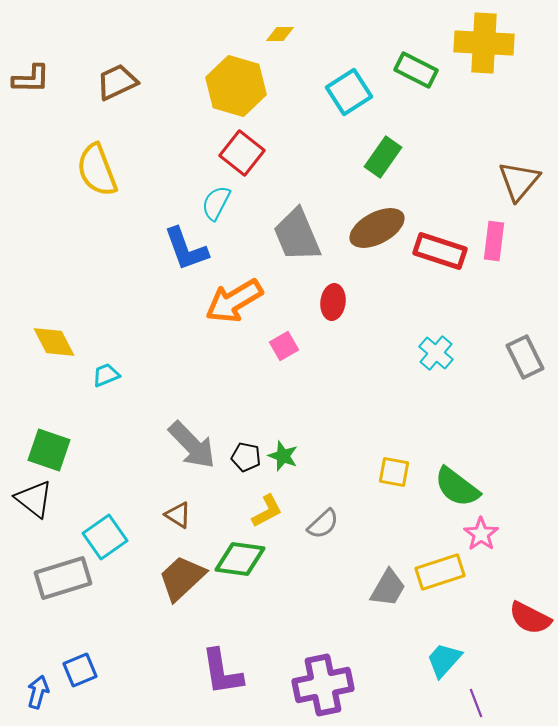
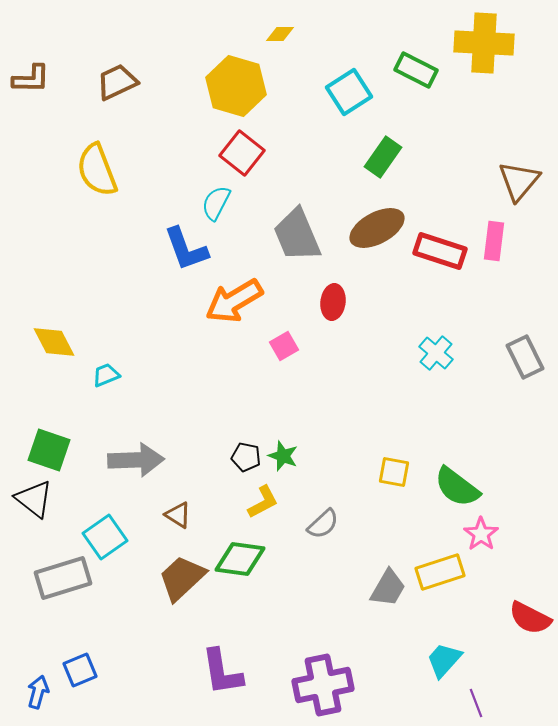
gray arrow at (192, 445): moved 56 px left, 15 px down; rotated 48 degrees counterclockwise
yellow L-shape at (267, 511): moved 4 px left, 9 px up
